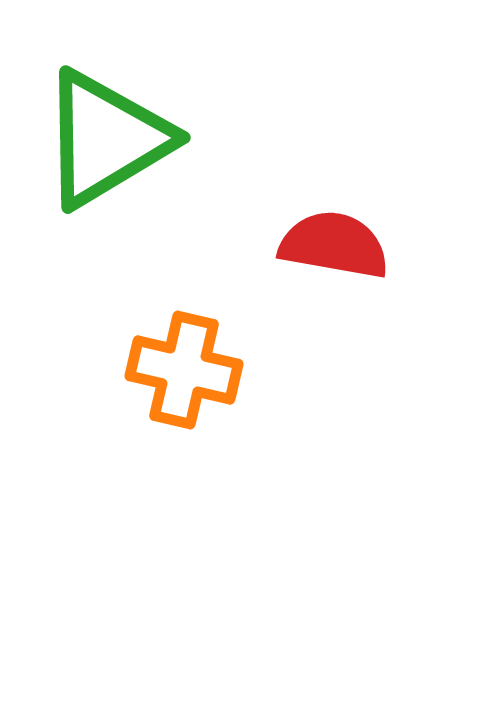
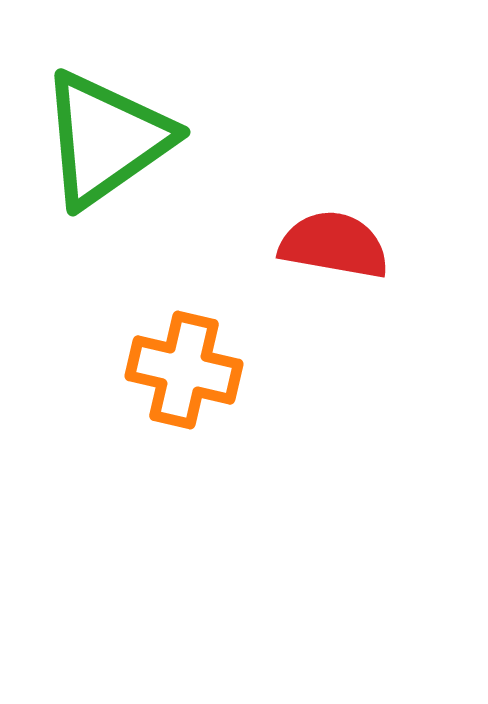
green triangle: rotated 4 degrees counterclockwise
